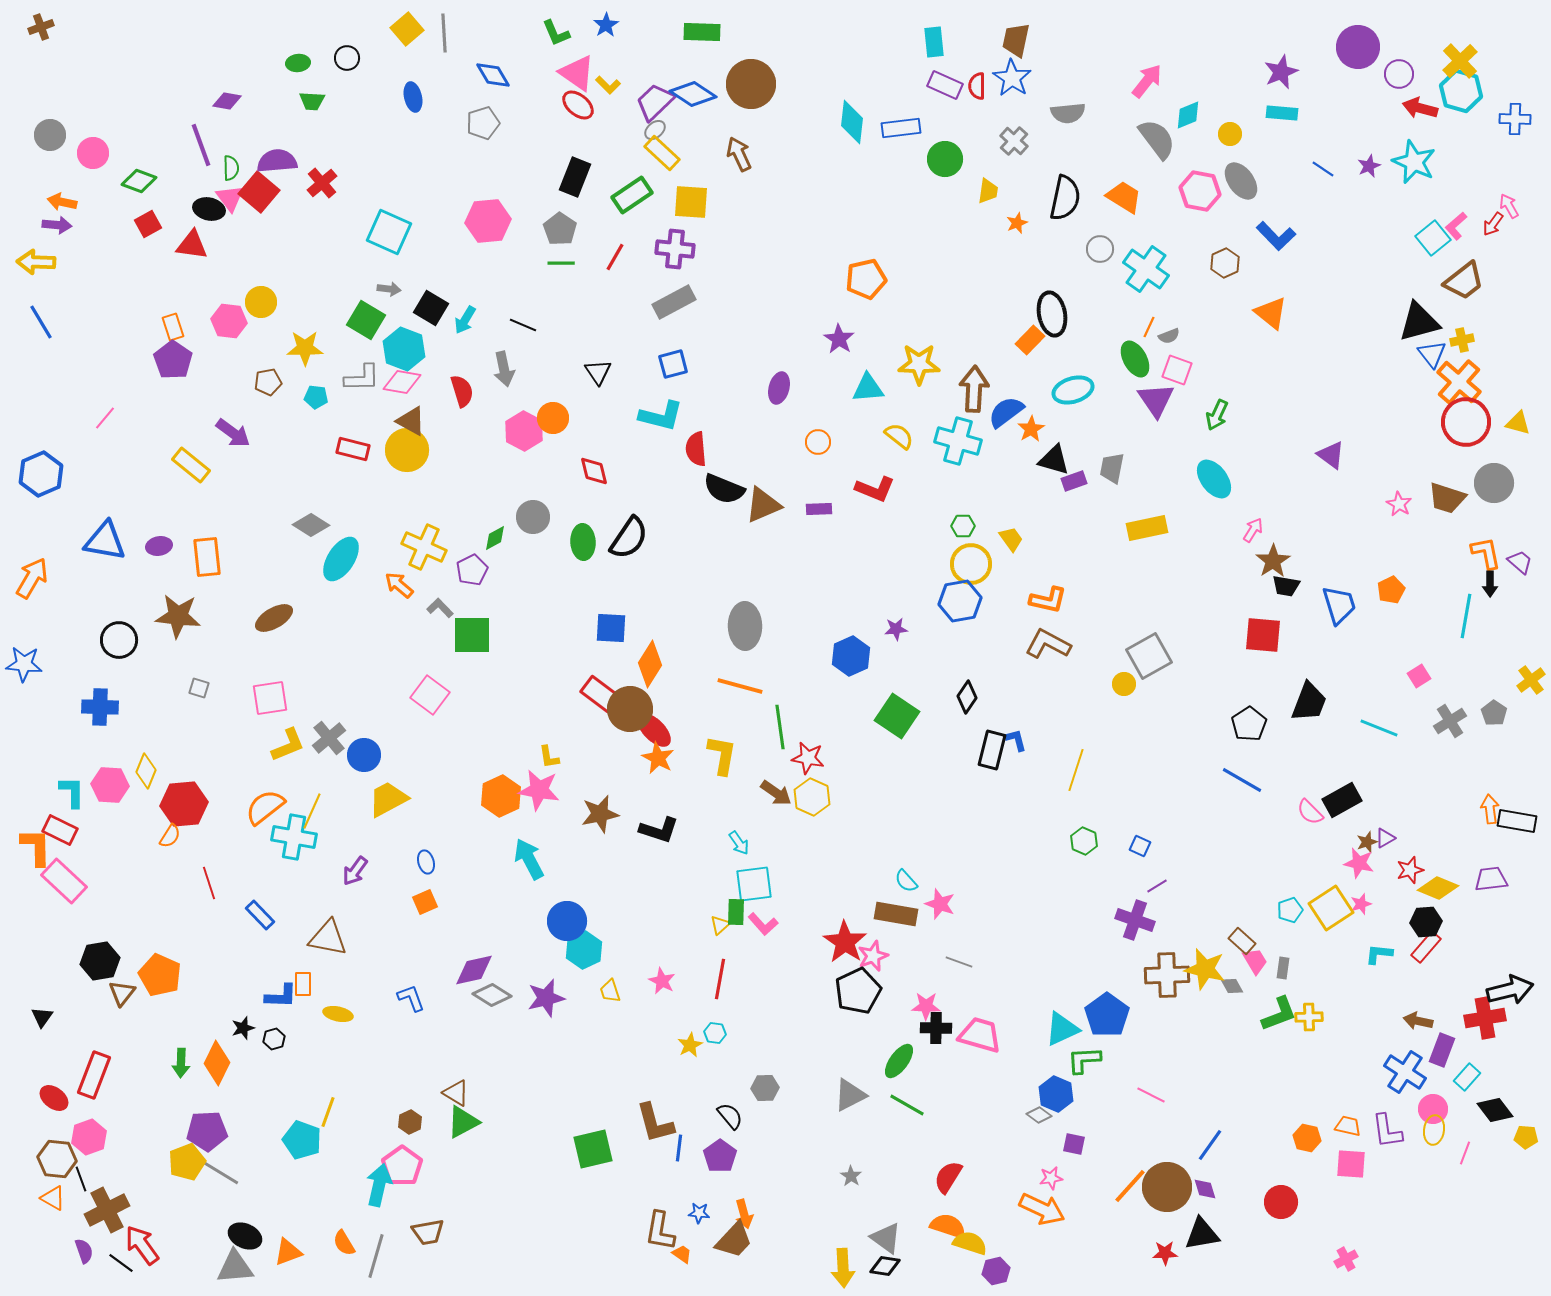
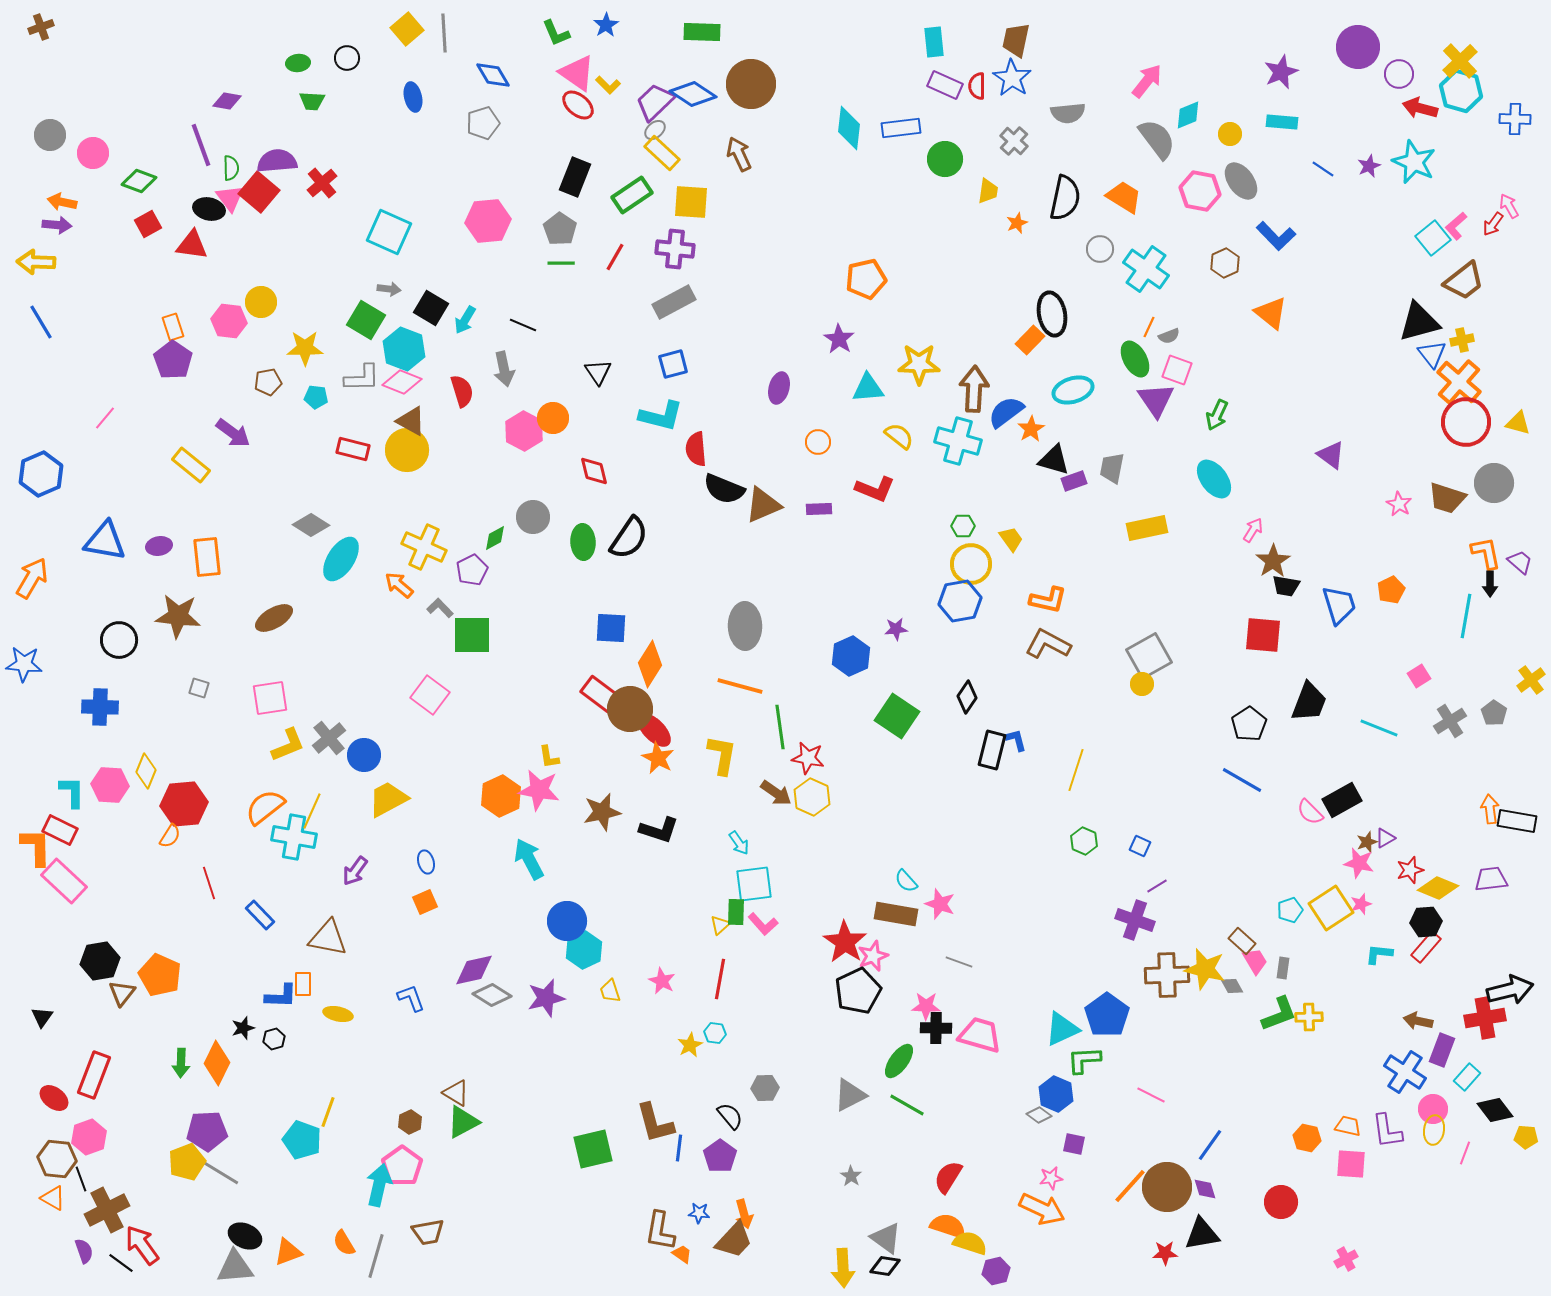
cyan rectangle at (1282, 113): moved 9 px down
cyan diamond at (852, 122): moved 3 px left, 6 px down
pink diamond at (402, 382): rotated 12 degrees clockwise
yellow circle at (1124, 684): moved 18 px right
brown star at (600, 814): moved 2 px right, 2 px up
